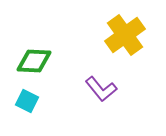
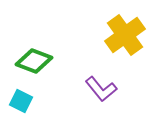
green diamond: rotated 18 degrees clockwise
cyan square: moved 6 px left
